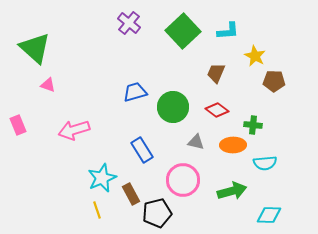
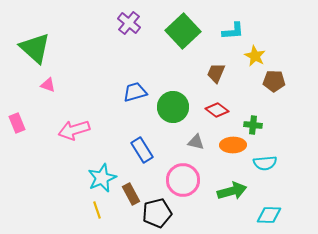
cyan L-shape: moved 5 px right
pink rectangle: moved 1 px left, 2 px up
